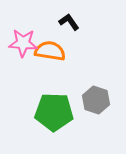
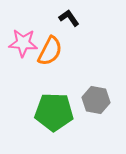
black L-shape: moved 4 px up
orange semicircle: rotated 108 degrees clockwise
gray hexagon: rotated 8 degrees counterclockwise
